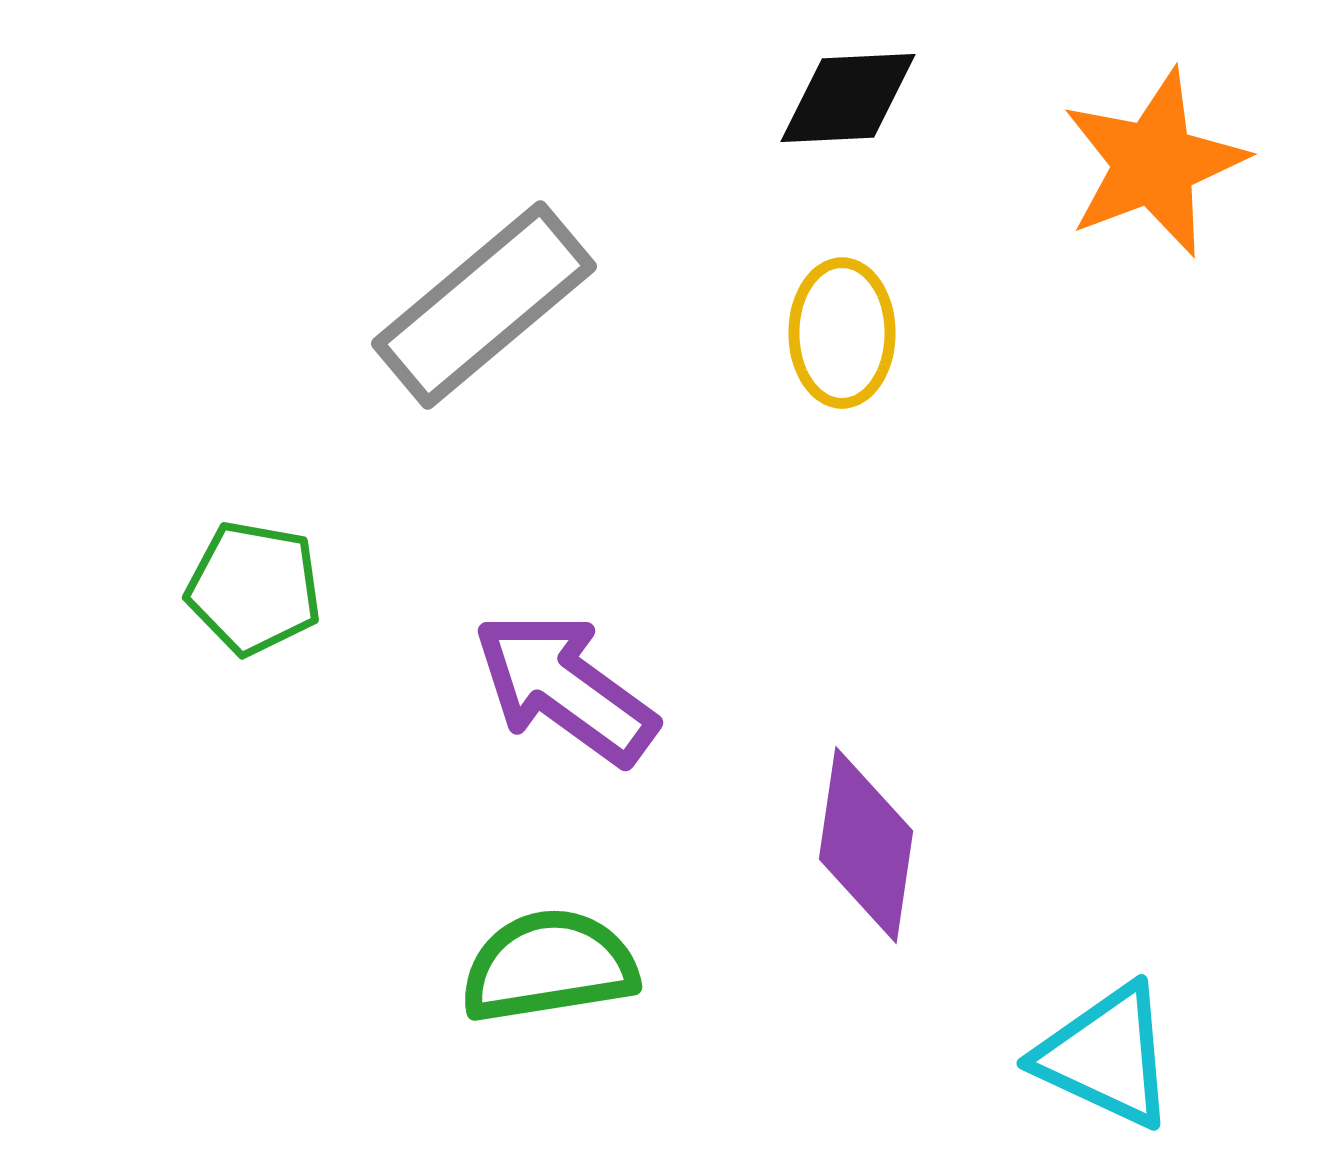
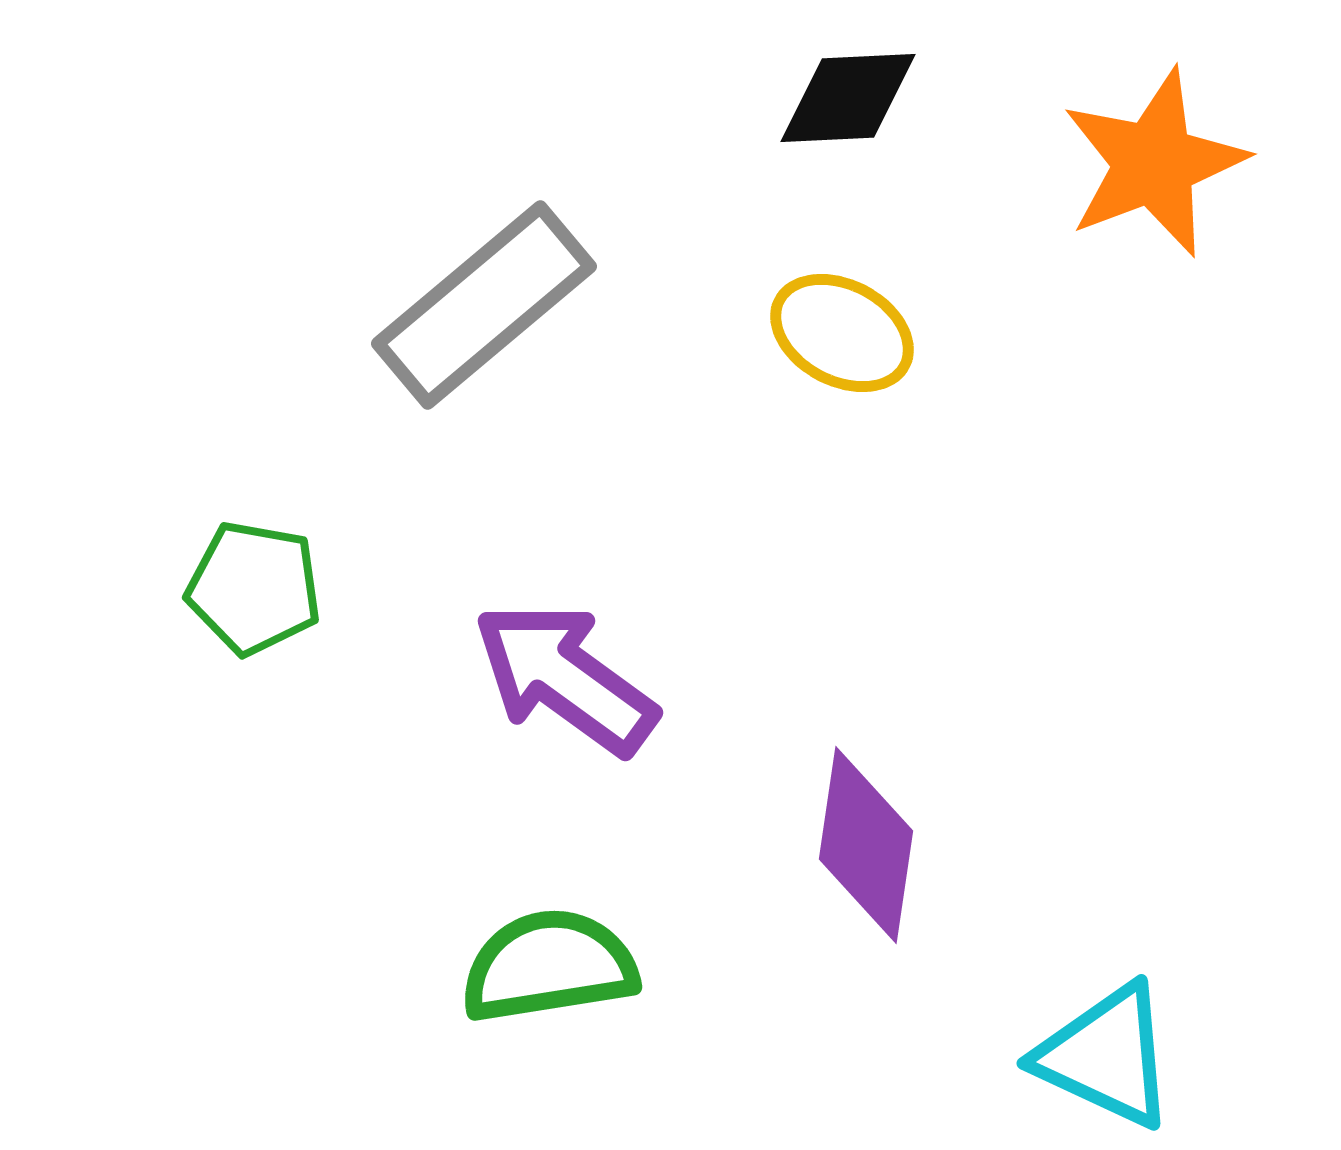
yellow ellipse: rotated 62 degrees counterclockwise
purple arrow: moved 10 px up
